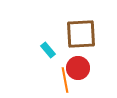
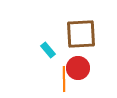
orange line: moved 1 px left, 1 px up; rotated 10 degrees clockwise
